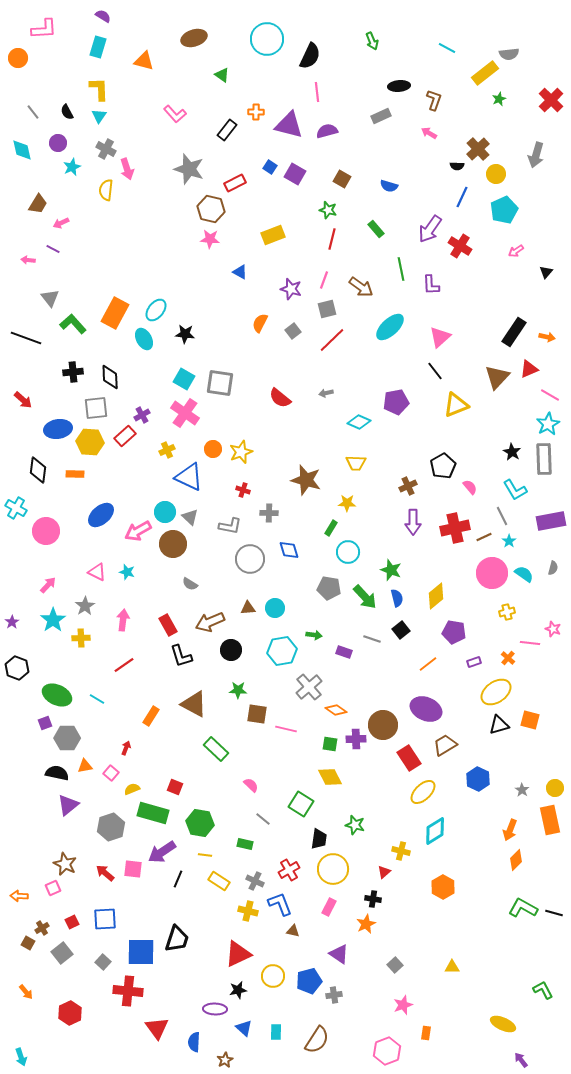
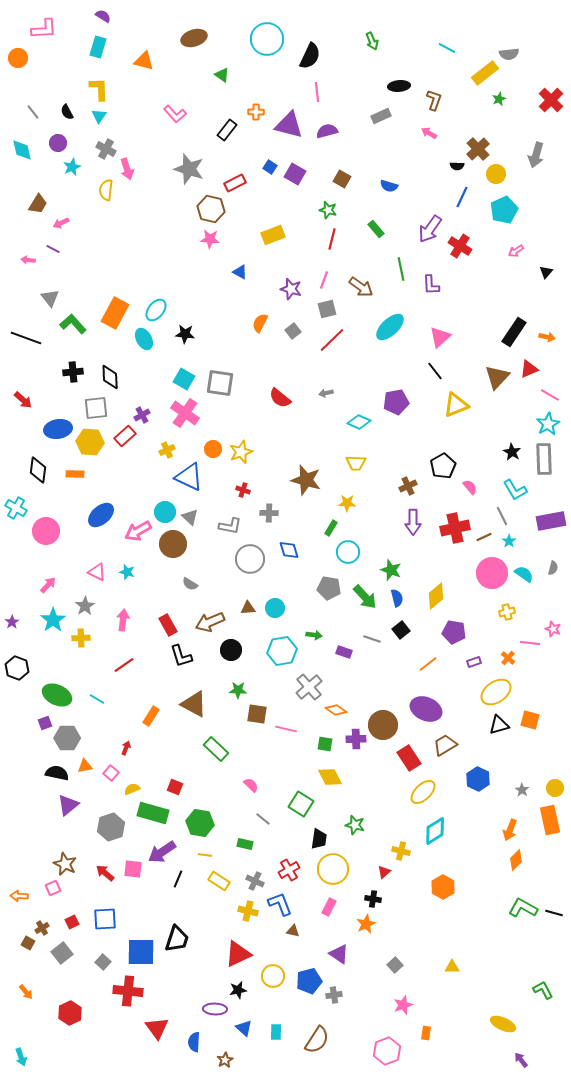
green square at (330, 744): moved 5 px left
